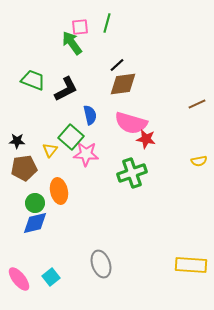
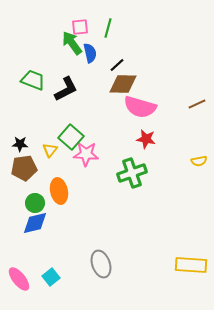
green line: moved 1 px right, 5 px down
brown diamond: rotated 8 degrees clockwise
blue semicircle: moved 62 px up
pink semicircle: moved 9 px right, 16 px up
black star: moved 3 px right, 3 px down
